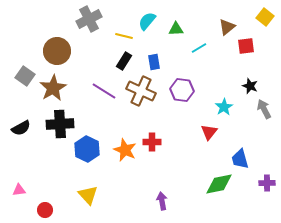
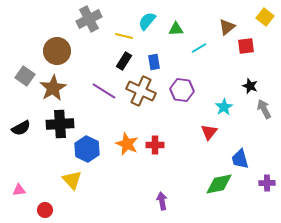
red cross: moved 3 px right, 3 px down
orange star: moved 2 px right, 6 px up
yellow triangle: moved 16 px left, 15 px up
